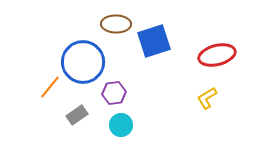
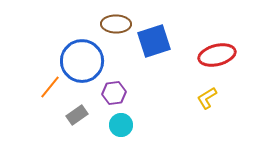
blue circle: moved 1 px left, 1 px up
